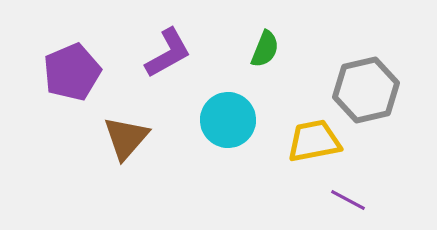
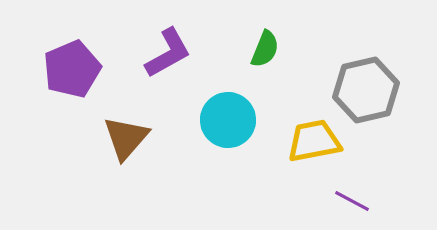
purple pentagon: moved 3 px up
purple line: moved 4 px right, 1 px down
